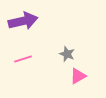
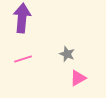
purple arrow: moved 1 px left, 3 px up; rotated 72 degrees counterclockwise
pink triangle: moved 2 px down
